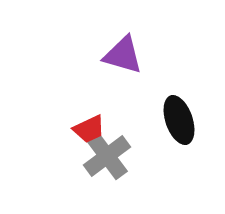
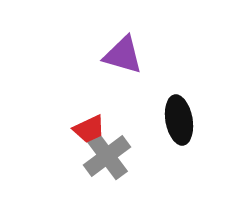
black ellipse: rotated 9 degrees clockwise
